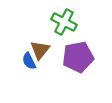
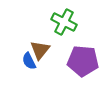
purple pentagon: moved 5 px right, 4 px down; rotated 16 degrees clockwise
